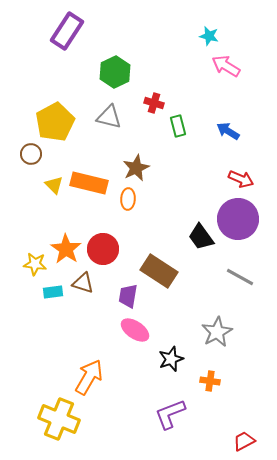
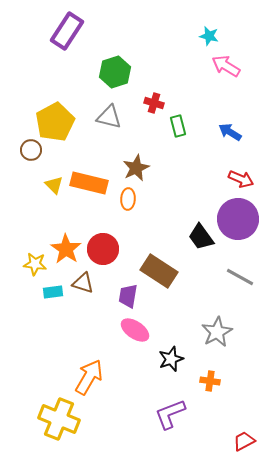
green hexagon: rotated 8 degrees clockwise
blue arrow: moved 2 px right, 1 px down
brown circle: moved 4 px up
